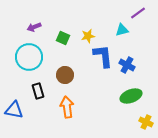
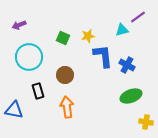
purple line: moved 4 px down
purple arrow: moved 15 px left, 2 px up
yellow cross: rotated 16 degrees counterclockwise
